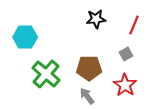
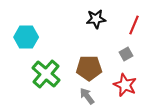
cyan hexagon: moved 1 px right
red star: rotated 10 degrees counterclockwise
